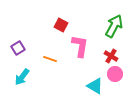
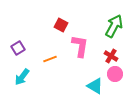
orange line: rotated 40 degrees counterclockwise
